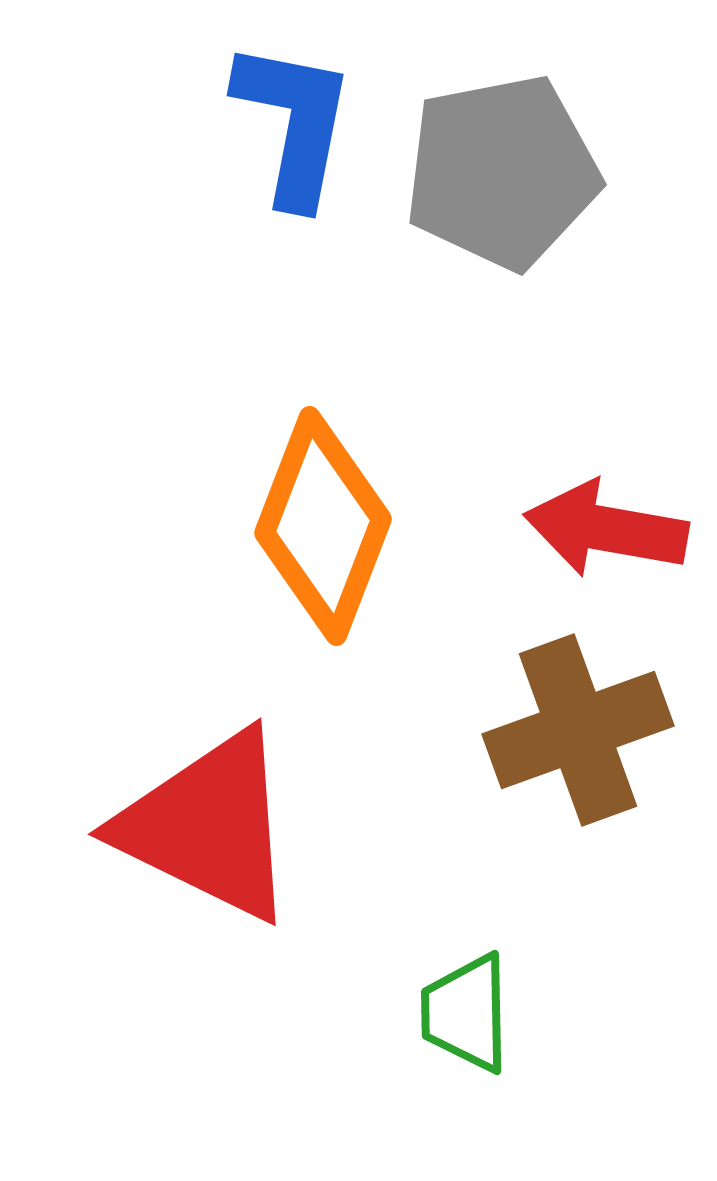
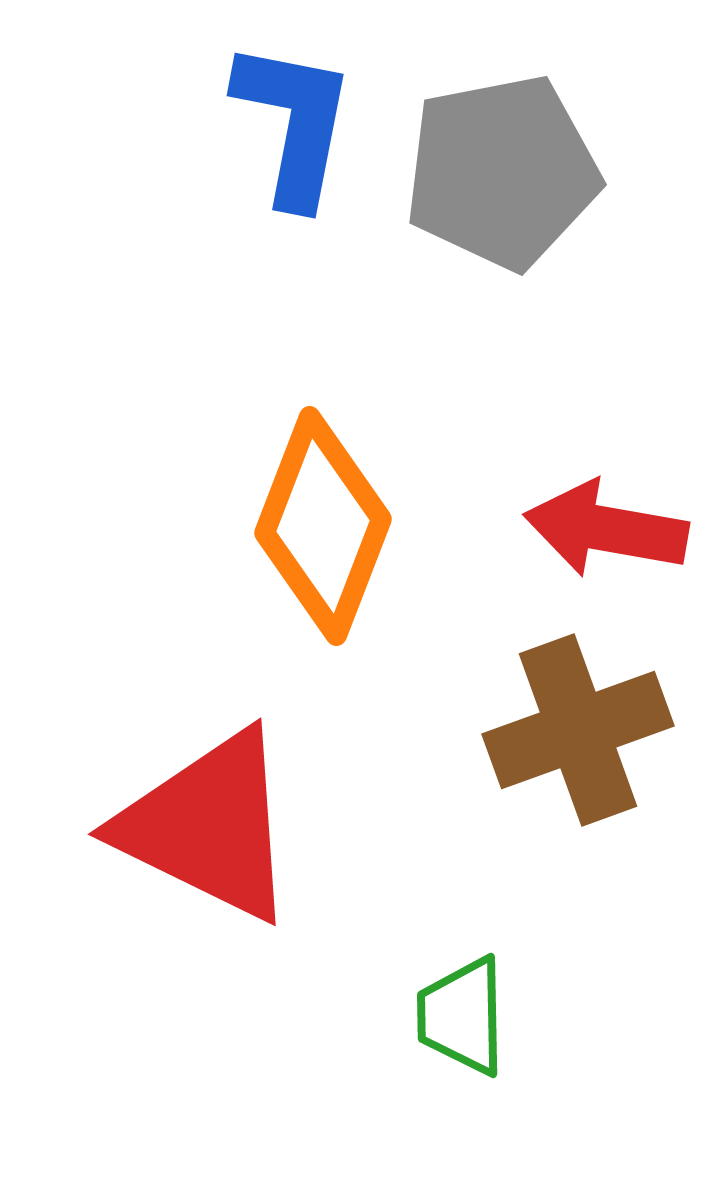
green trapezoid: moved 4 px left, 3 px down
